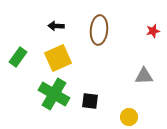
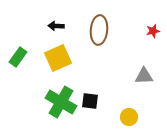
green cross: moved 7 px right, 8 px down
